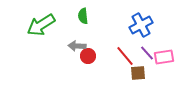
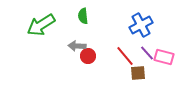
pink rectangle: rotated 24 degrees clockwise
